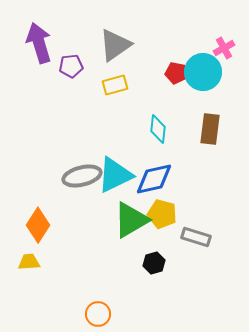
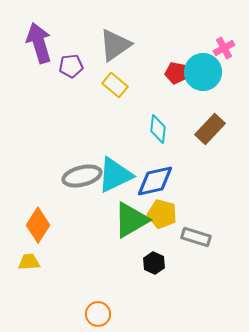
yellow rectangle: rotated 55 degrees clockwise
brown rectangle: rotated 36 degrees clockwise
blue diamond: moved 1 px right, 2 px down
black hexagon: rotated 20 degrees counterclockwise
